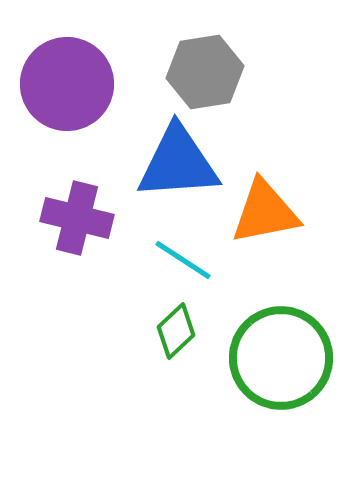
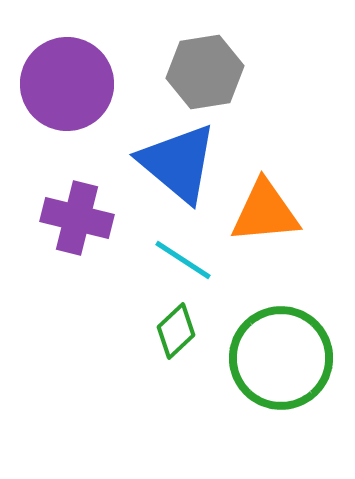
blue triangle: rotated 44 degrees clockwise
orange triangle: rotated 6 degrees clockwise
